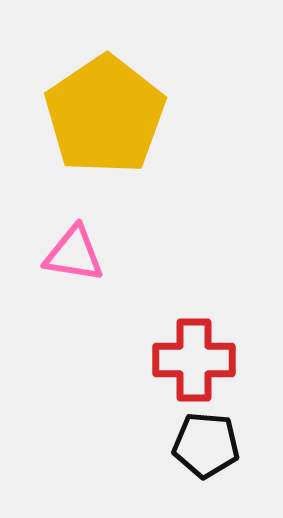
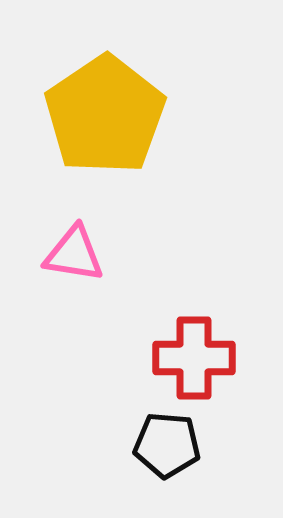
red cross: moved 2 px up
black pentagon: moved 39 px left
